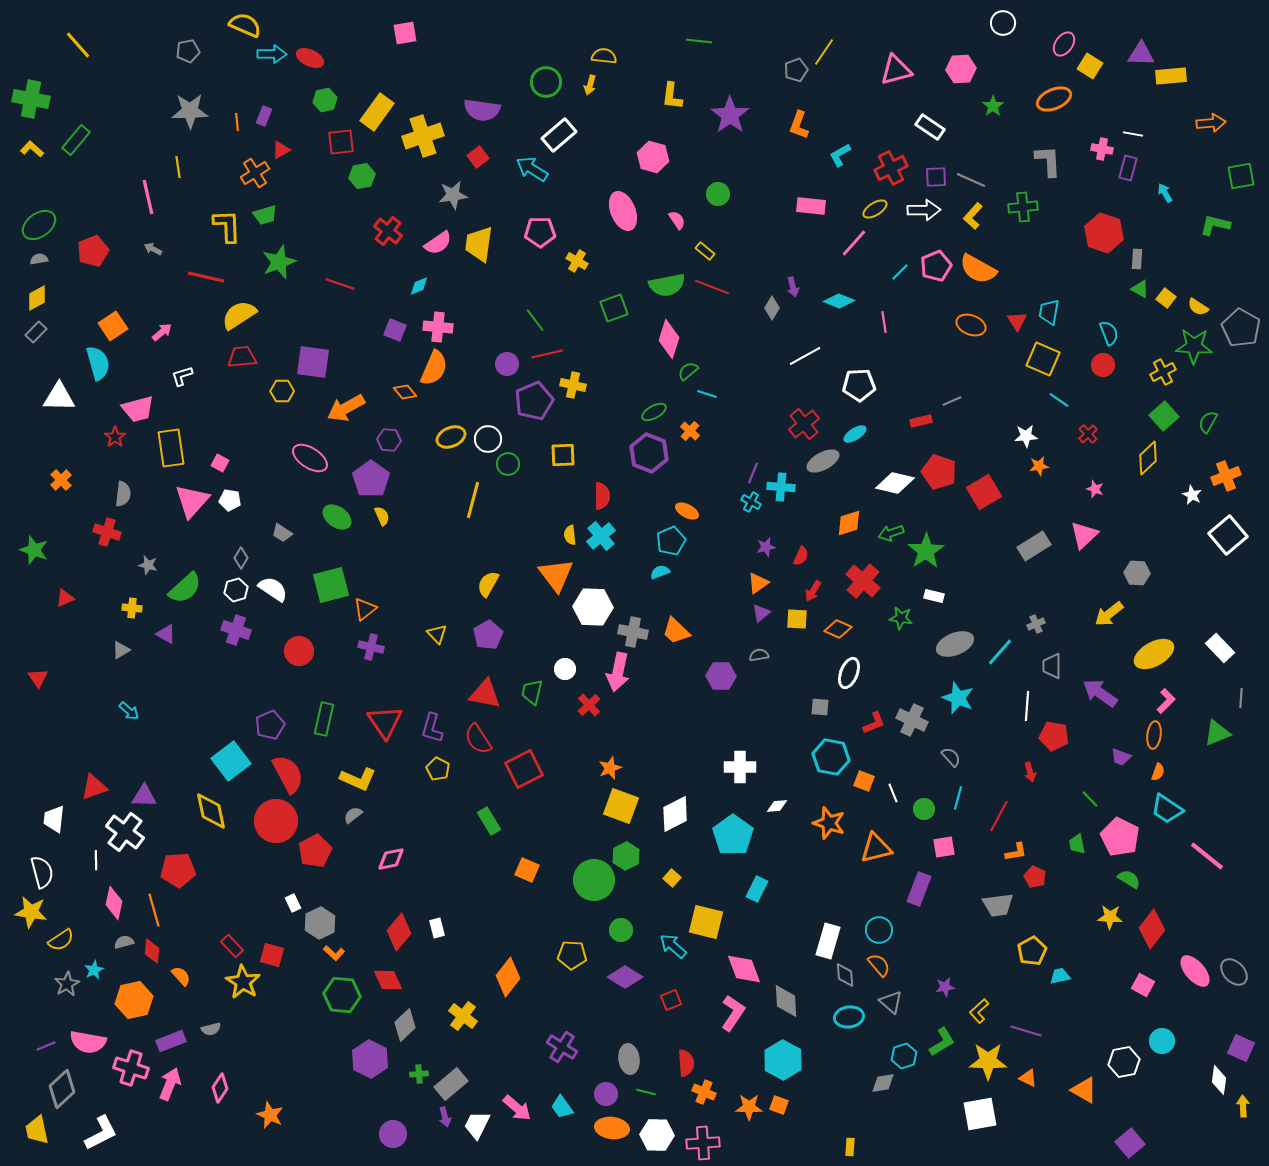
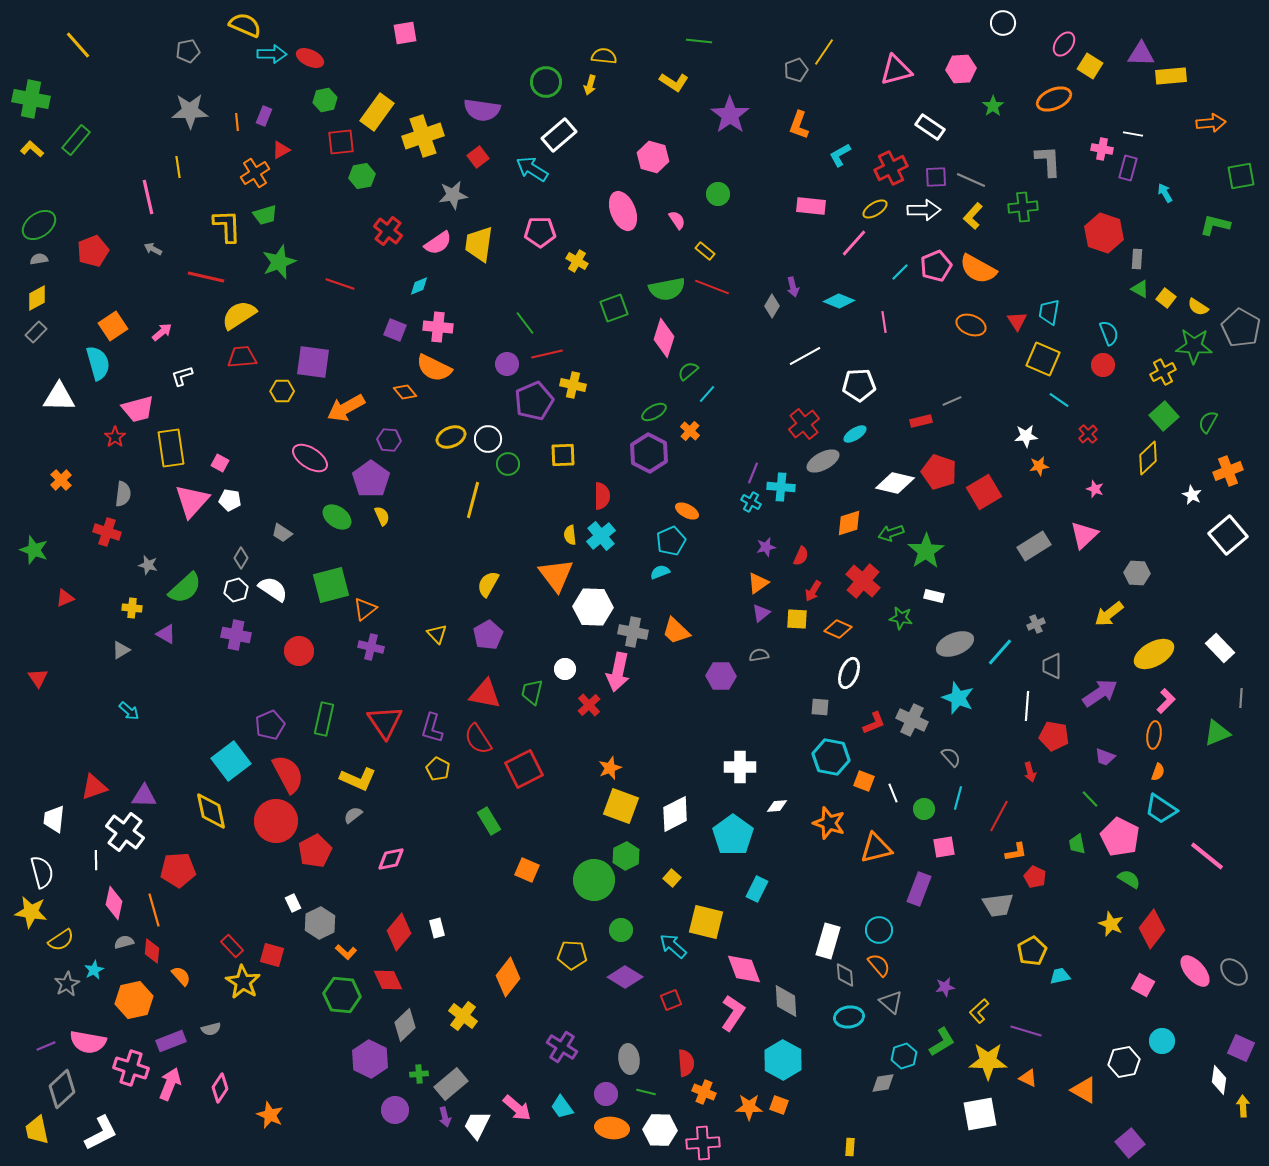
yellow L-shape at (672, 96): moved 2 px right, 14 px up; rotated 64 degrees counterclockwise
green semicircle at (667, 285): moved 4 px down
gray diamond at (772, 308): moved 2 px up
green line at (535, 320): moved 10 px left, 3 px down
pink diamond at (669, 339): moved 5 px left, 1 px up
orange semicircle at (434, 368): rotated 93 degrees clockwise
cyan line at (707, 394): rotated 66 degrees counterclockwise
purple hexagon at (649, 453): rotated 6 degrees clockwise
orange cross at (1226, 476): moved 2 px right, 5 px up
purple cross at (236, 630): moved 5 px down; rotated 8 degrees counterclockwise
purple arrow at (1100, 693): rotated 111 degrees clockwise
purple trapezoid at (1121, 757): moved 16 px left
cyan trapezoid at (1167, 809): moved 6 px left
yellow star at (1110, 917): moved 1 px right, 7 px down; rotated 20 degrees clockwise
orange L-shape at (334, 953): moved 12 px right, 1 px up
purple circle at (393, 1134): moved 2 px right, 24 px up
white hexagon at (657, 1135): moved 3 px right, 5 px up
